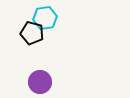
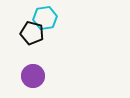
purple circle: moved 7 px left, 6 px up
